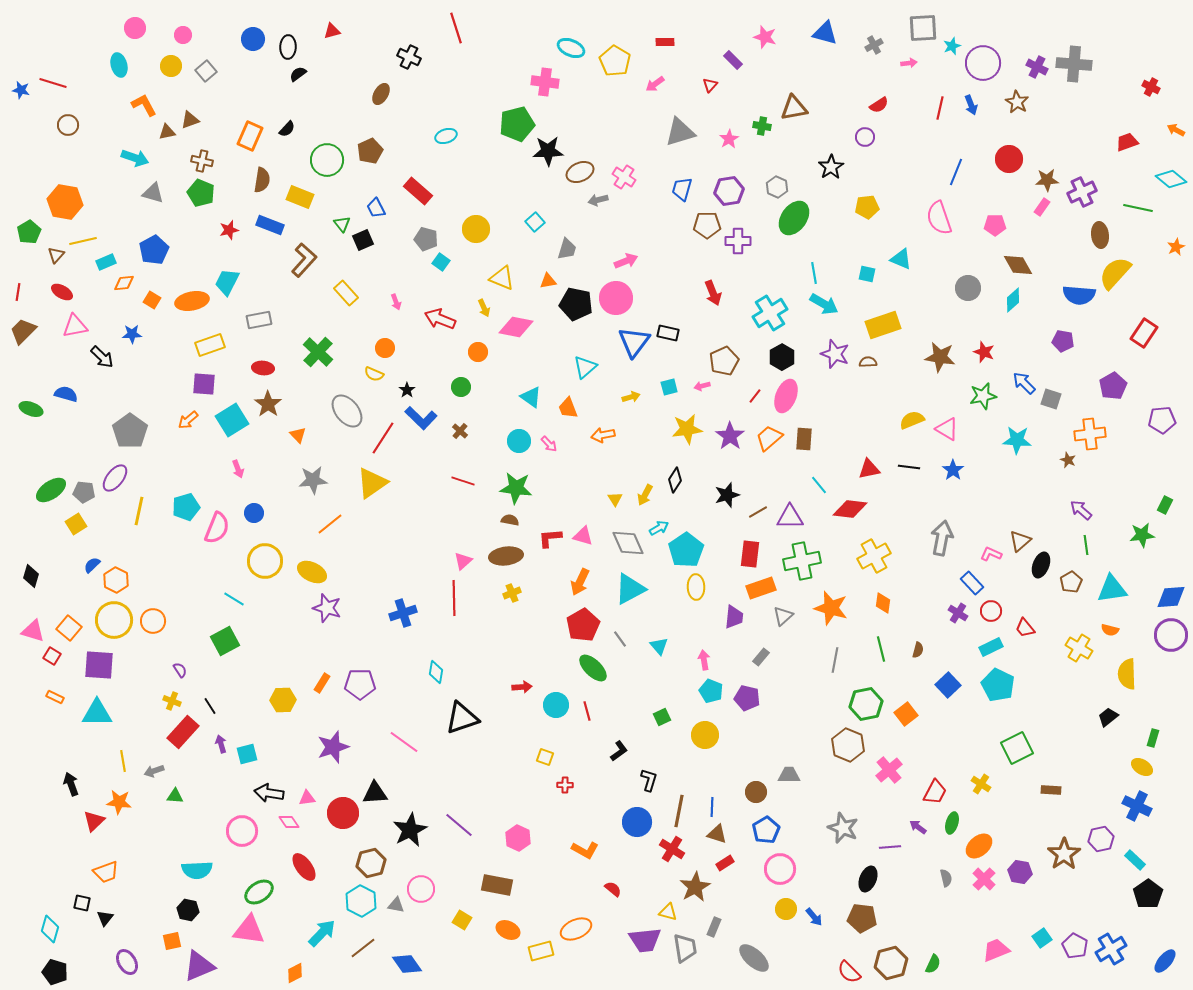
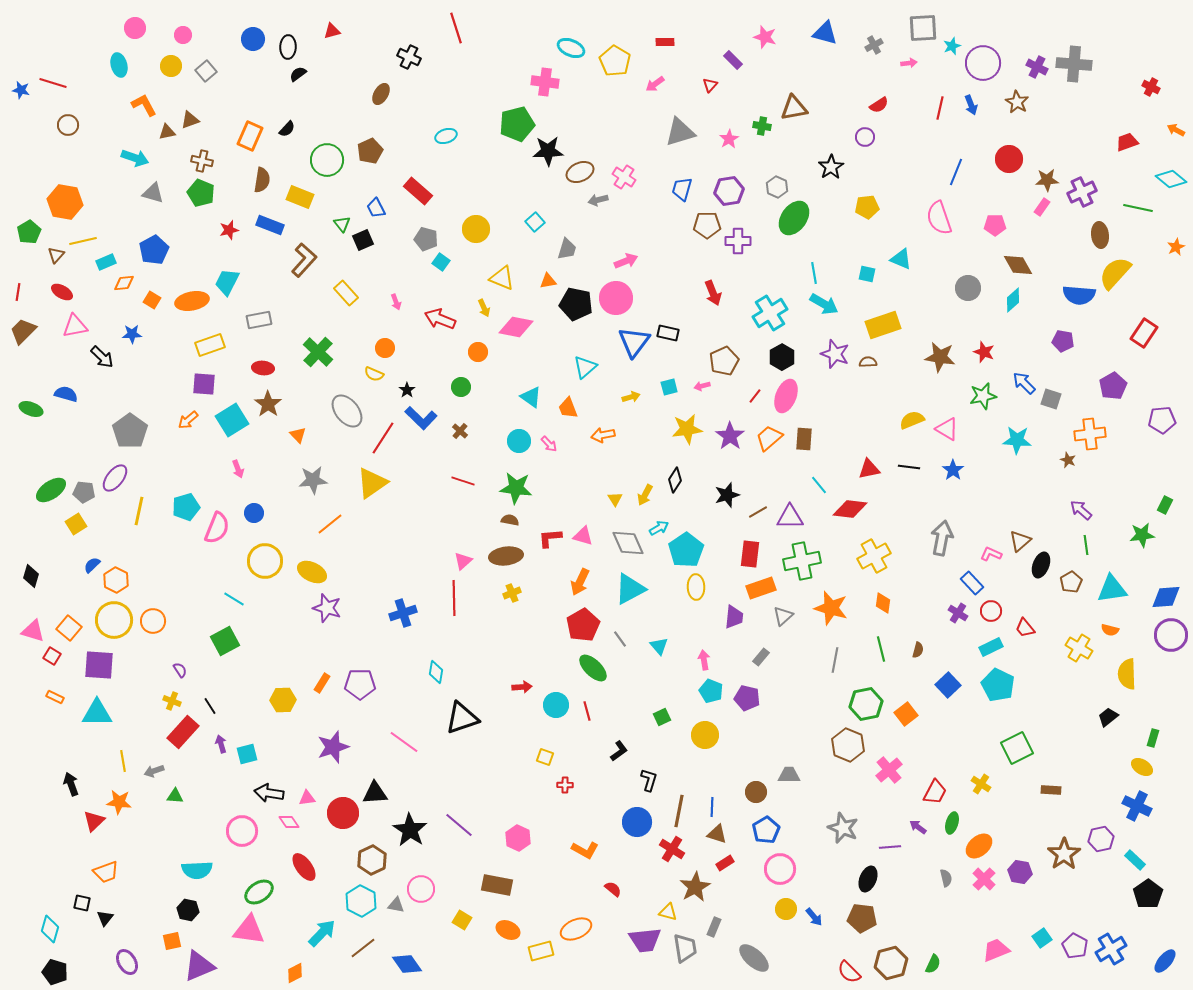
blue diamond at (1171, 597): moved 5 px left
black star at (410, 830): rotated 12 degrees counterclockwise
brown hexagon at (371, 863): moved 1 px right, 3 px up; rotated 12 degrees counterclockwise
